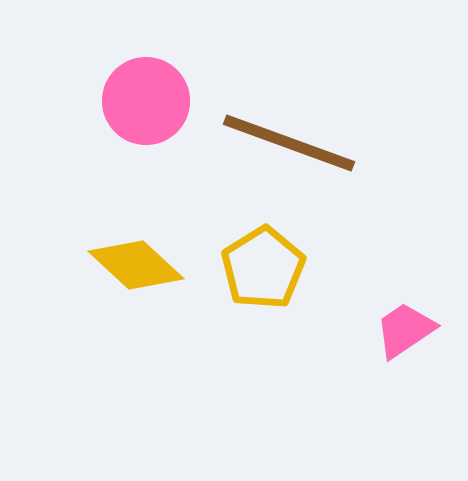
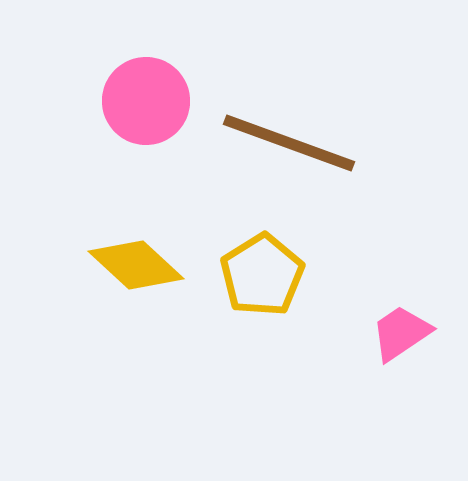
yellow pentagon: moved 1 px left, 7 px down
pink trapezoid: moved 4 px left, 3 px down
